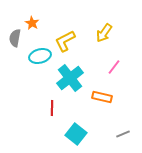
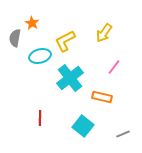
red line: moved 12 px left, 10 px down
cyan square: moved 7 px right, 8 px up
